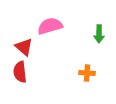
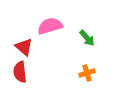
green arrow: moved 12 px left, 4 px down; rotated 42 degrees counterclockwise
orange cross: rotated 21 degrees counterclockwise
